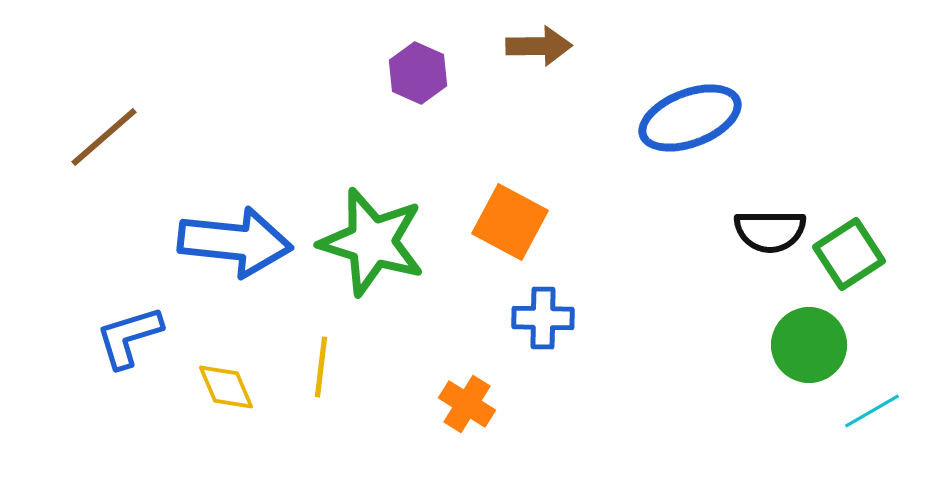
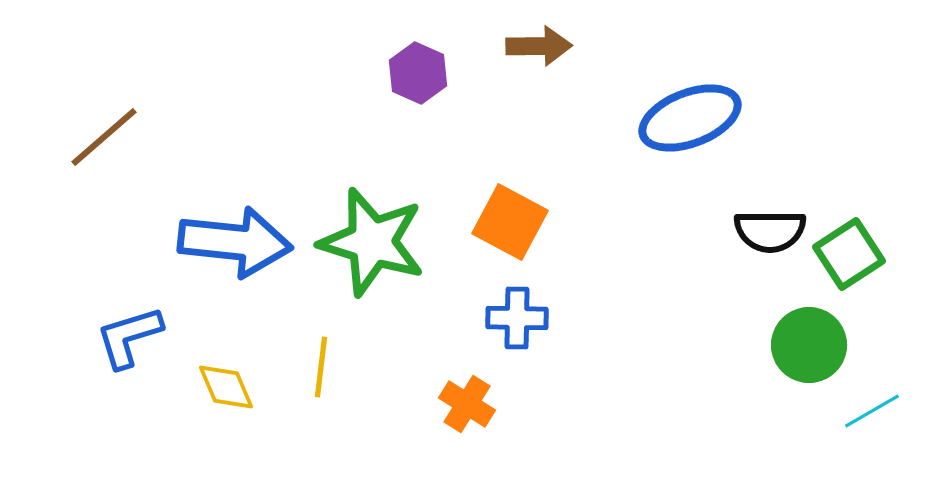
blue cross: moved 26 px left
